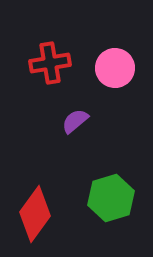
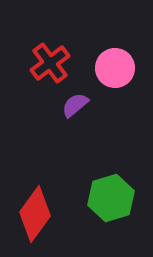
red cross: rotated 27 degrees counterclockwise
purple semicircle: moved 16 px up
